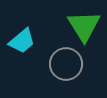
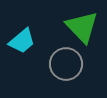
green triangle: moved 2 px left, 1 px down; rotated 12 degrees counterclockwise
